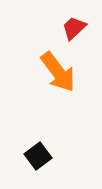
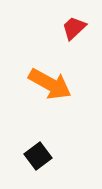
orange arrow: moved 8 px left, 12 px down; rotated 24 degrees counterclockwise
